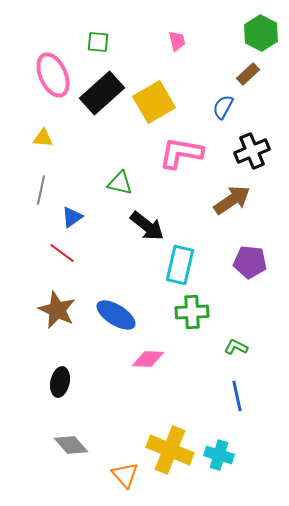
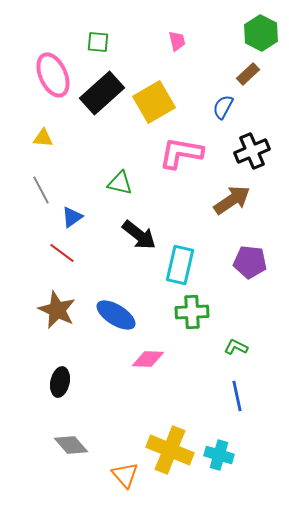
gray line: rotated 40 degrees counterclockwise
black arrow: moved 8 px left, 9 px down
